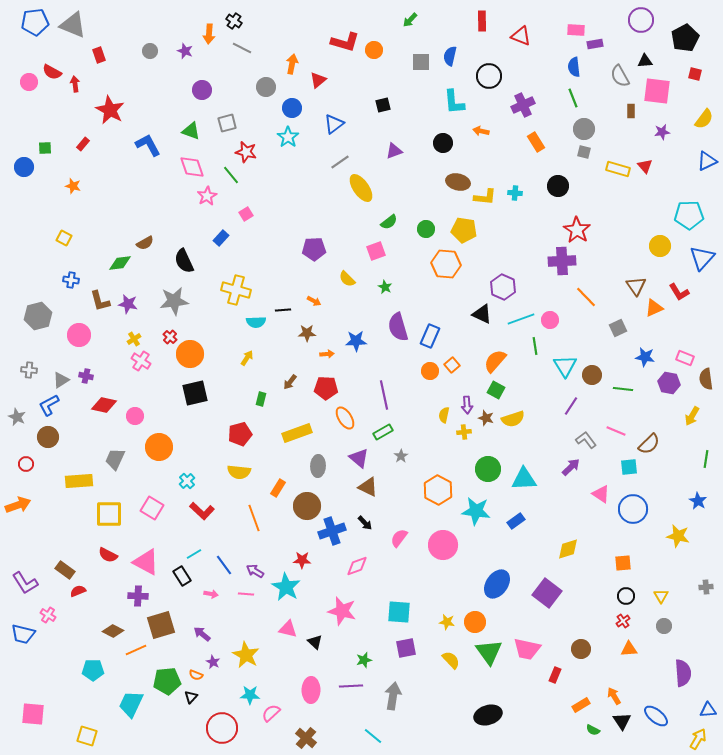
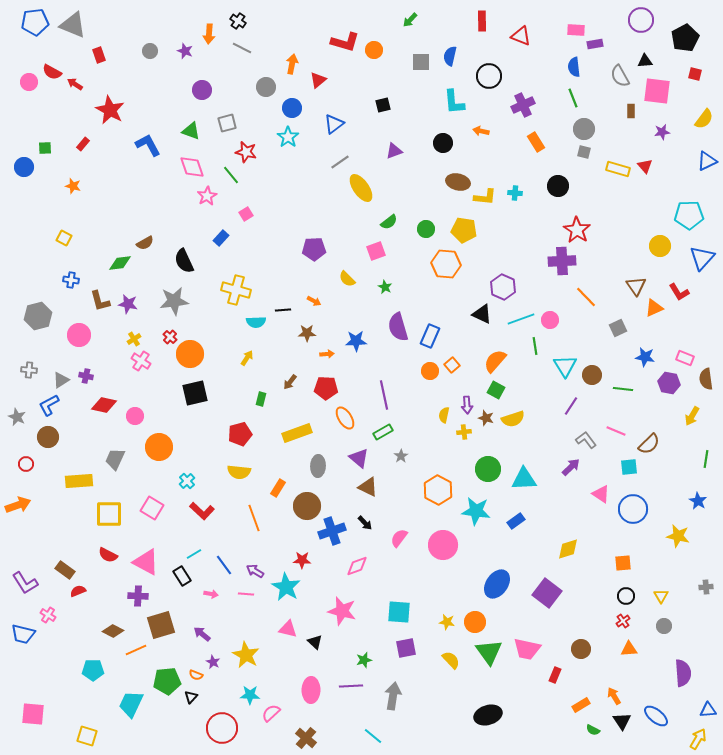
black cross at (234, 21): moved 4 px right
red arrow at (75, 84): rotated 49 degrees counterclockwise
